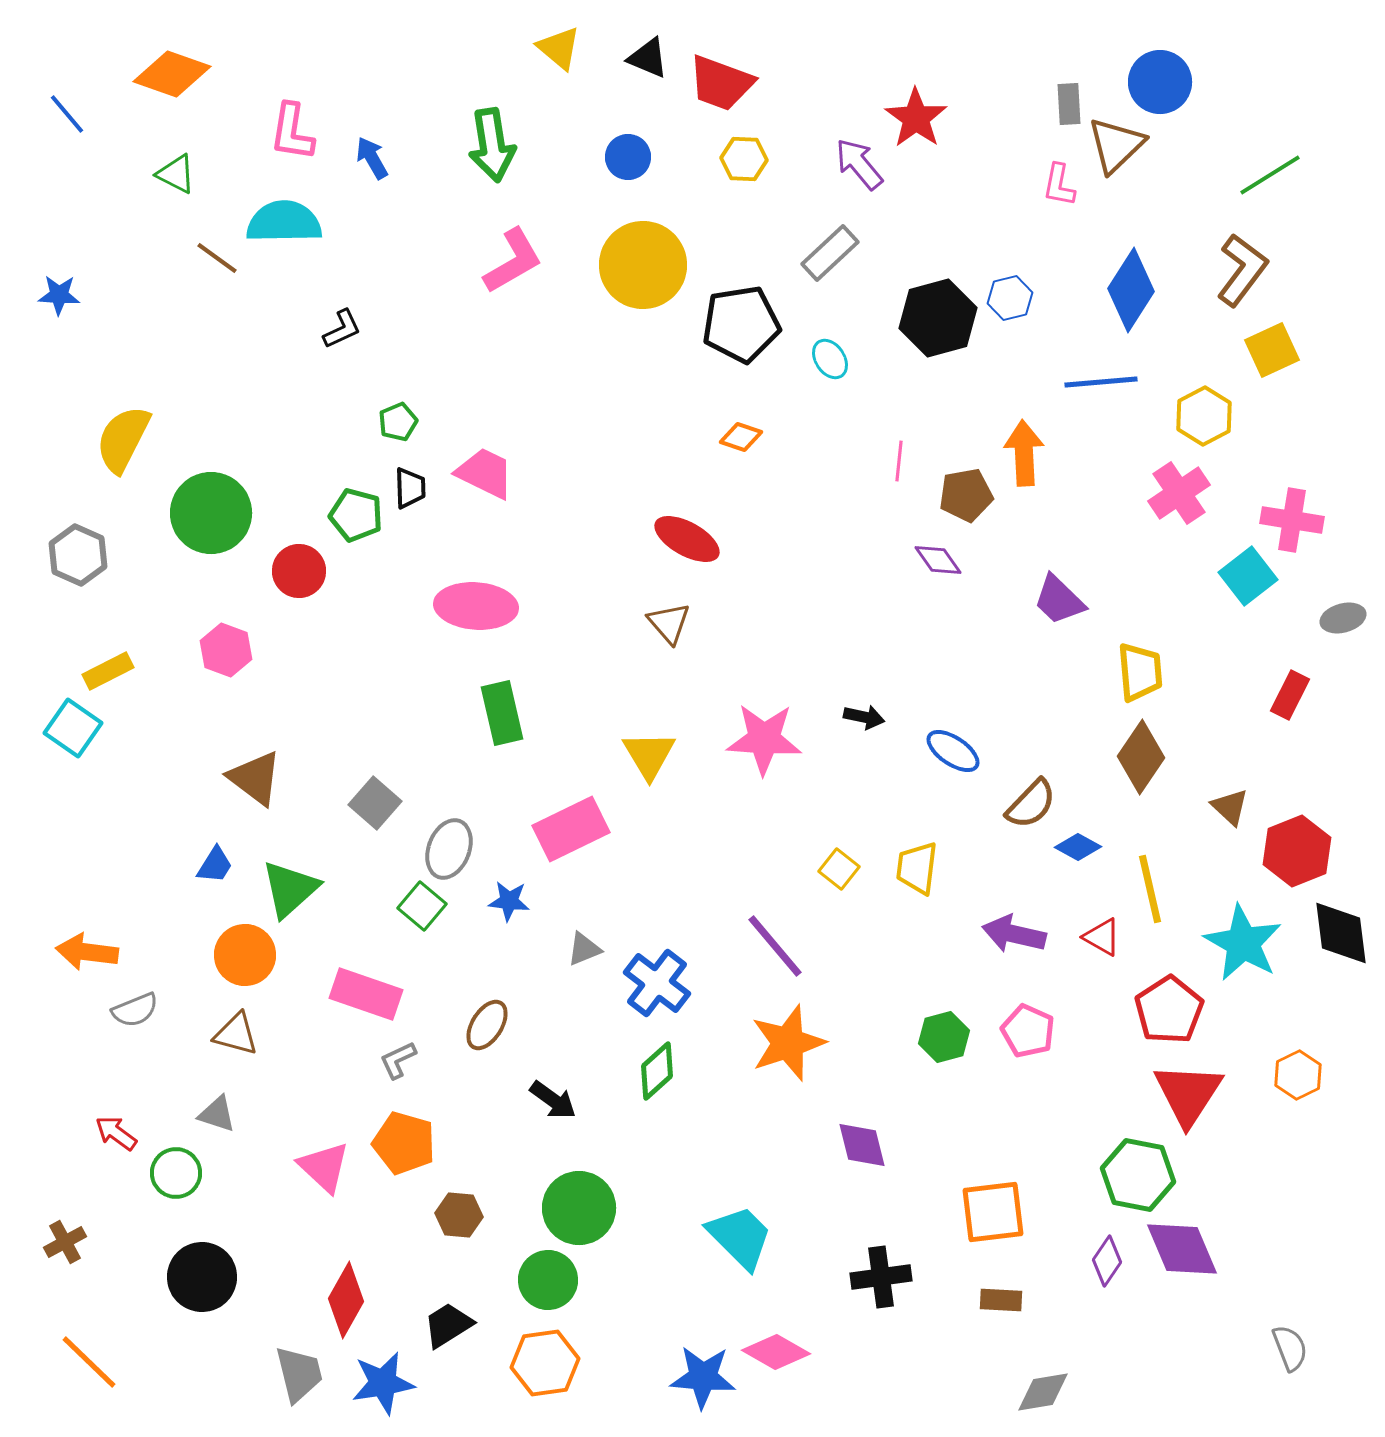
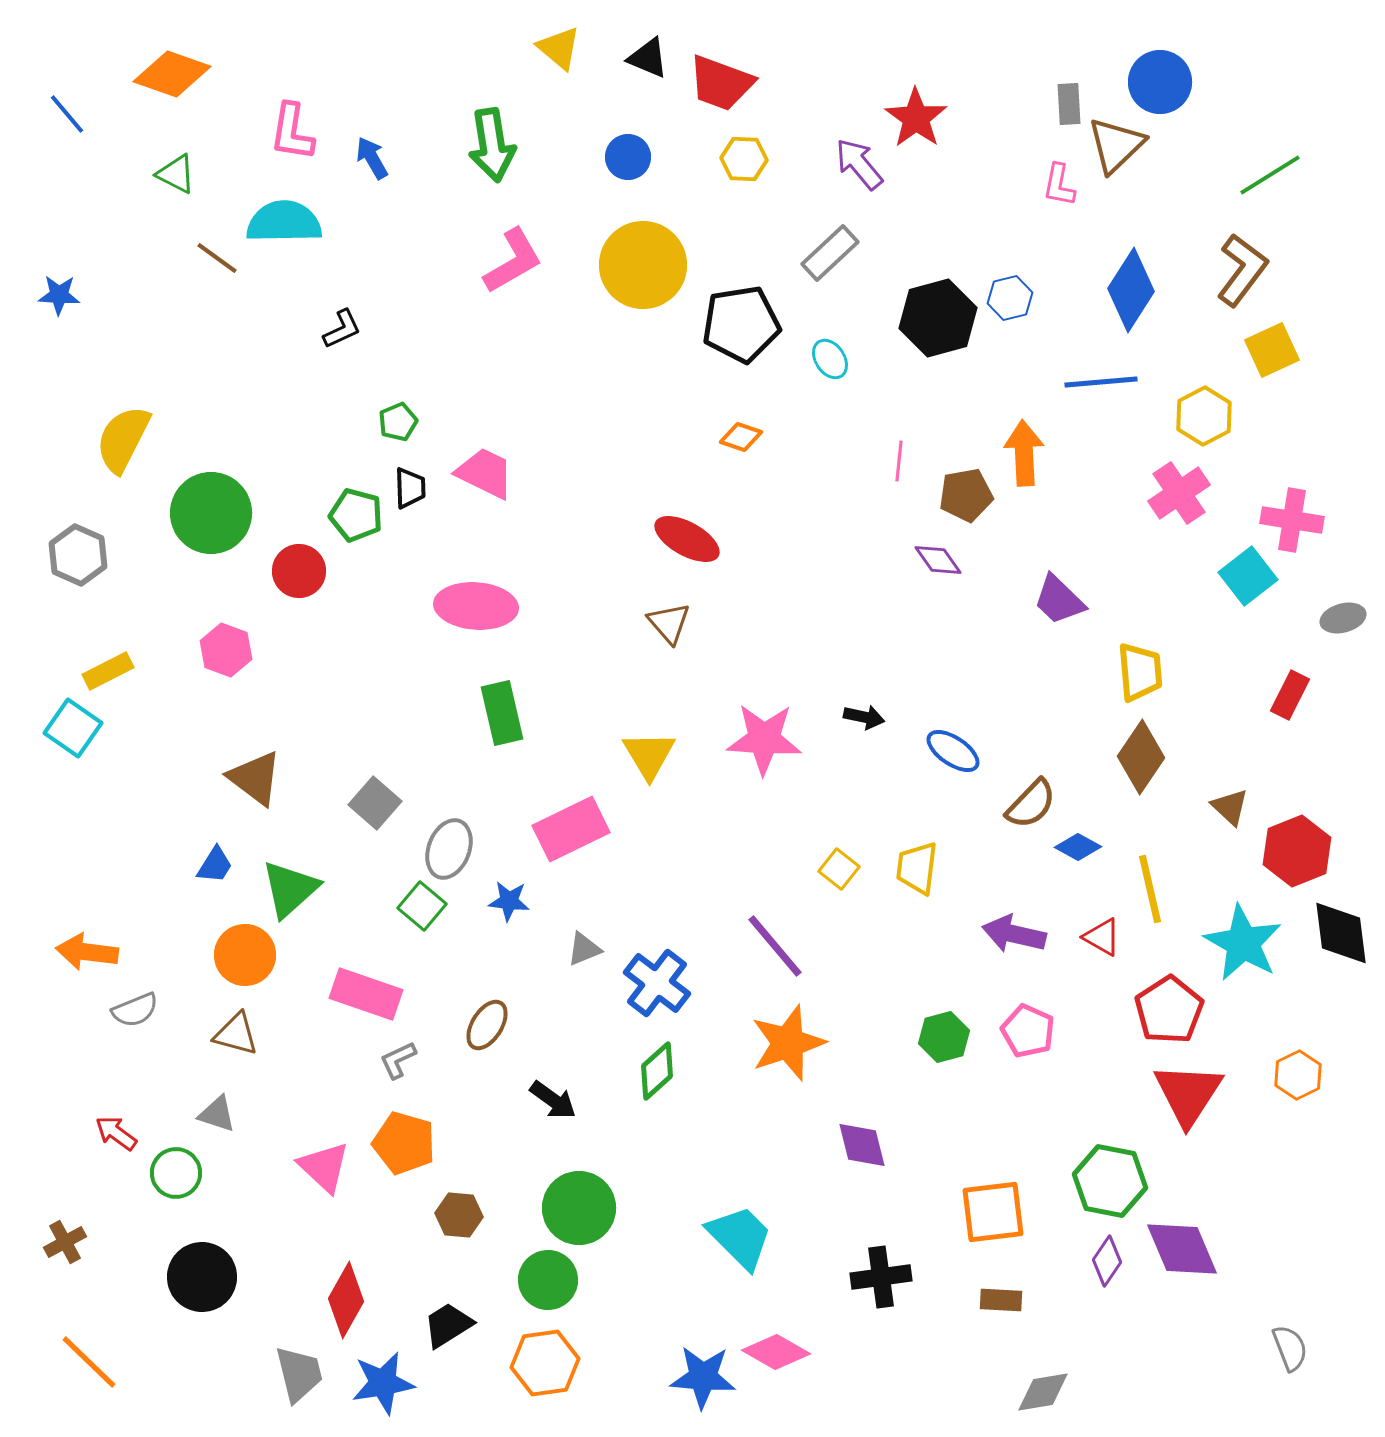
green hexagon at (1138, 1175): moved 28 px left, 6 px down
